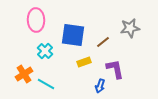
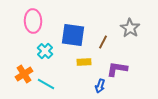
pink ellipse: moved 3 px left, 1 px down
gray star: rotated 30 degrees counterclockwise
brown line: rotated 24 degrees counterclockwise
yellow rectangle: rotated 16 degrees clockwise
purple L-shape: moved 2 px right; rotated 70 degrees counterclockwise
